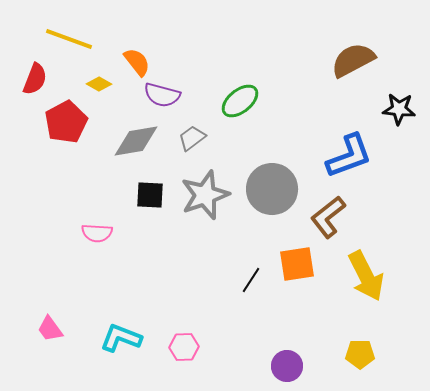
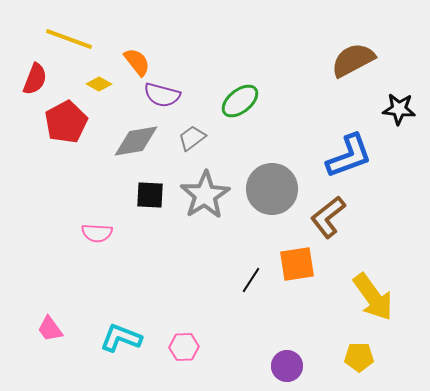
gray star: rotated 12 degrees counterclockwise
yellow arrow: moved 7 px right, 21 px down; rotated 9 degrees counterclockwise
yellow pentagon: moved 1 px left, 3 px down
